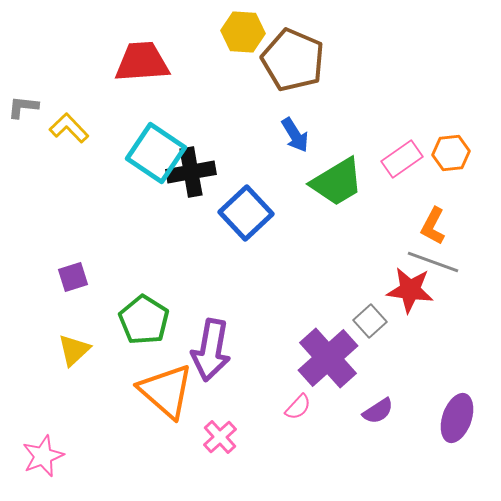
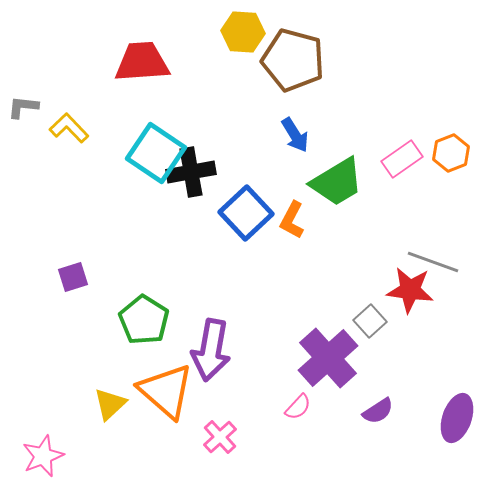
brown pentagon: rotated 8 degrees counterclockwise
orange hexagon: rotated 15 degrees counterclockwise
orange L-shape: moved 141 px left, 6 px up
yellow triangle: moved 36 px right, 54 px down
